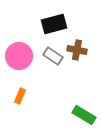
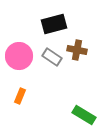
gray rectangle: moved 1 px left, 1 px down
